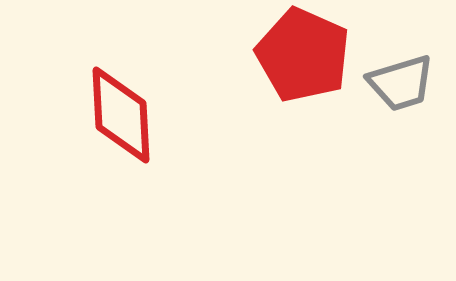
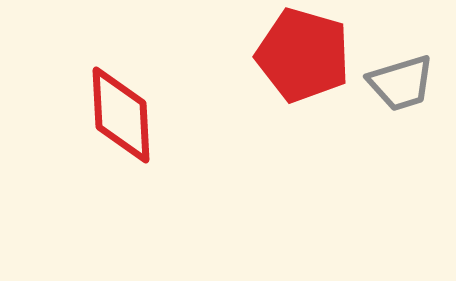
red pentagon: rotated 8 degrees counterclockwise
